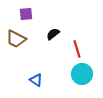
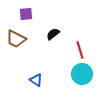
red line: moved 3 px right, 1 px down
